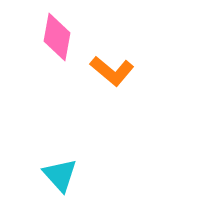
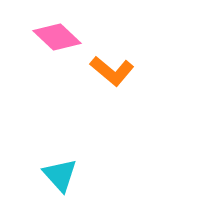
pink diamond: rotated 57 degrees counterclockwise
